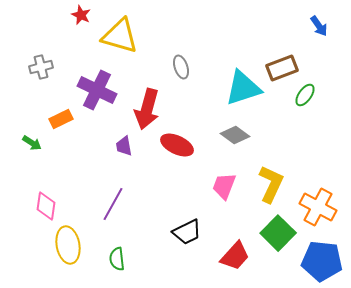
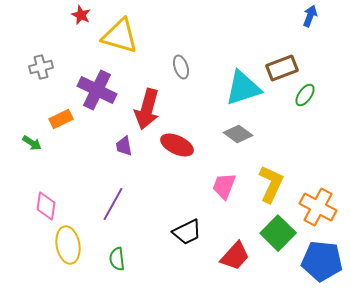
blue arrow: moved 9 px left, 10 px up; rotated 125 degrees counterclockwise
gray diamond: moved 3 px right, 1 px up
